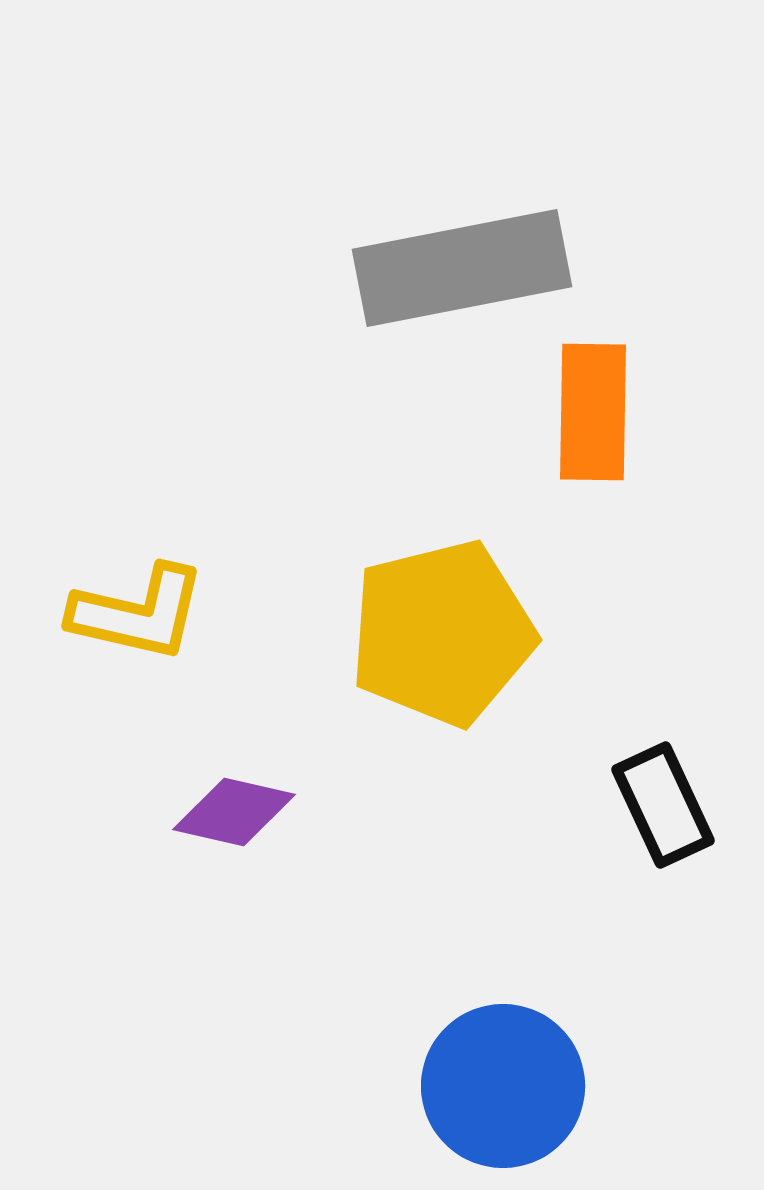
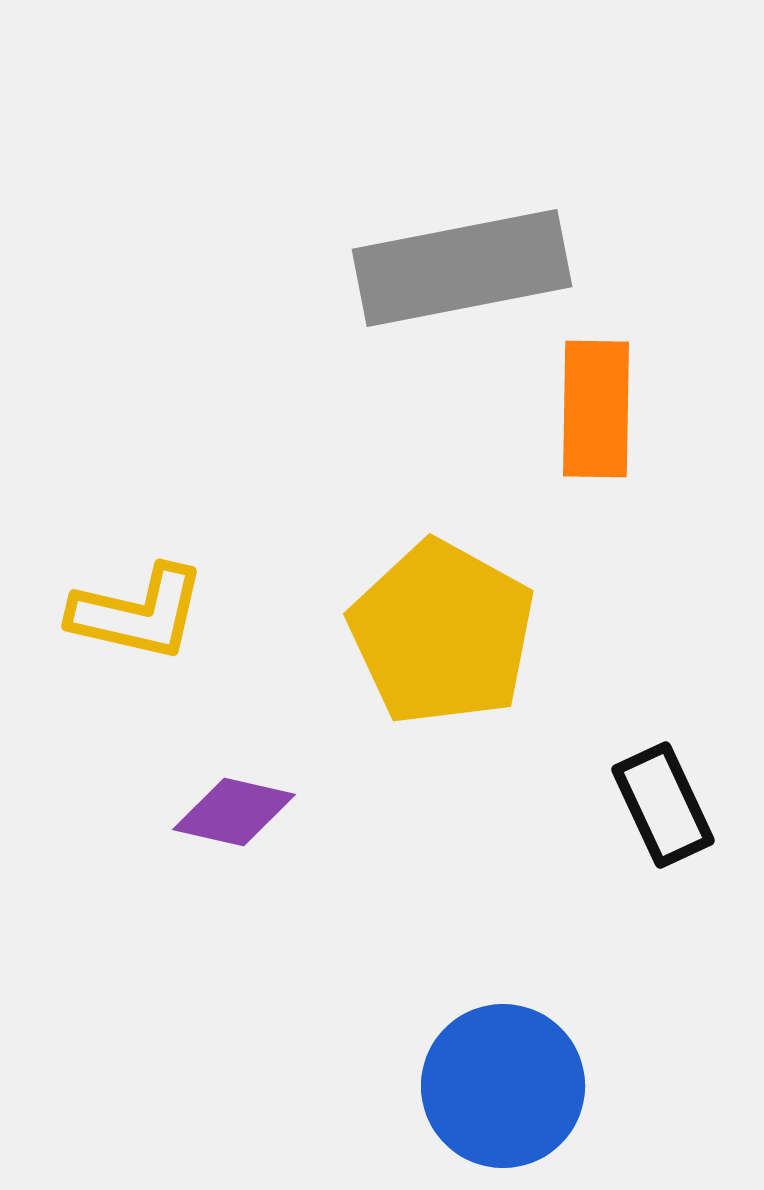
orange rectangle: moved 3 px right, 3 px up
yellow pentagon: rotated 29 degrees counterclockwise
